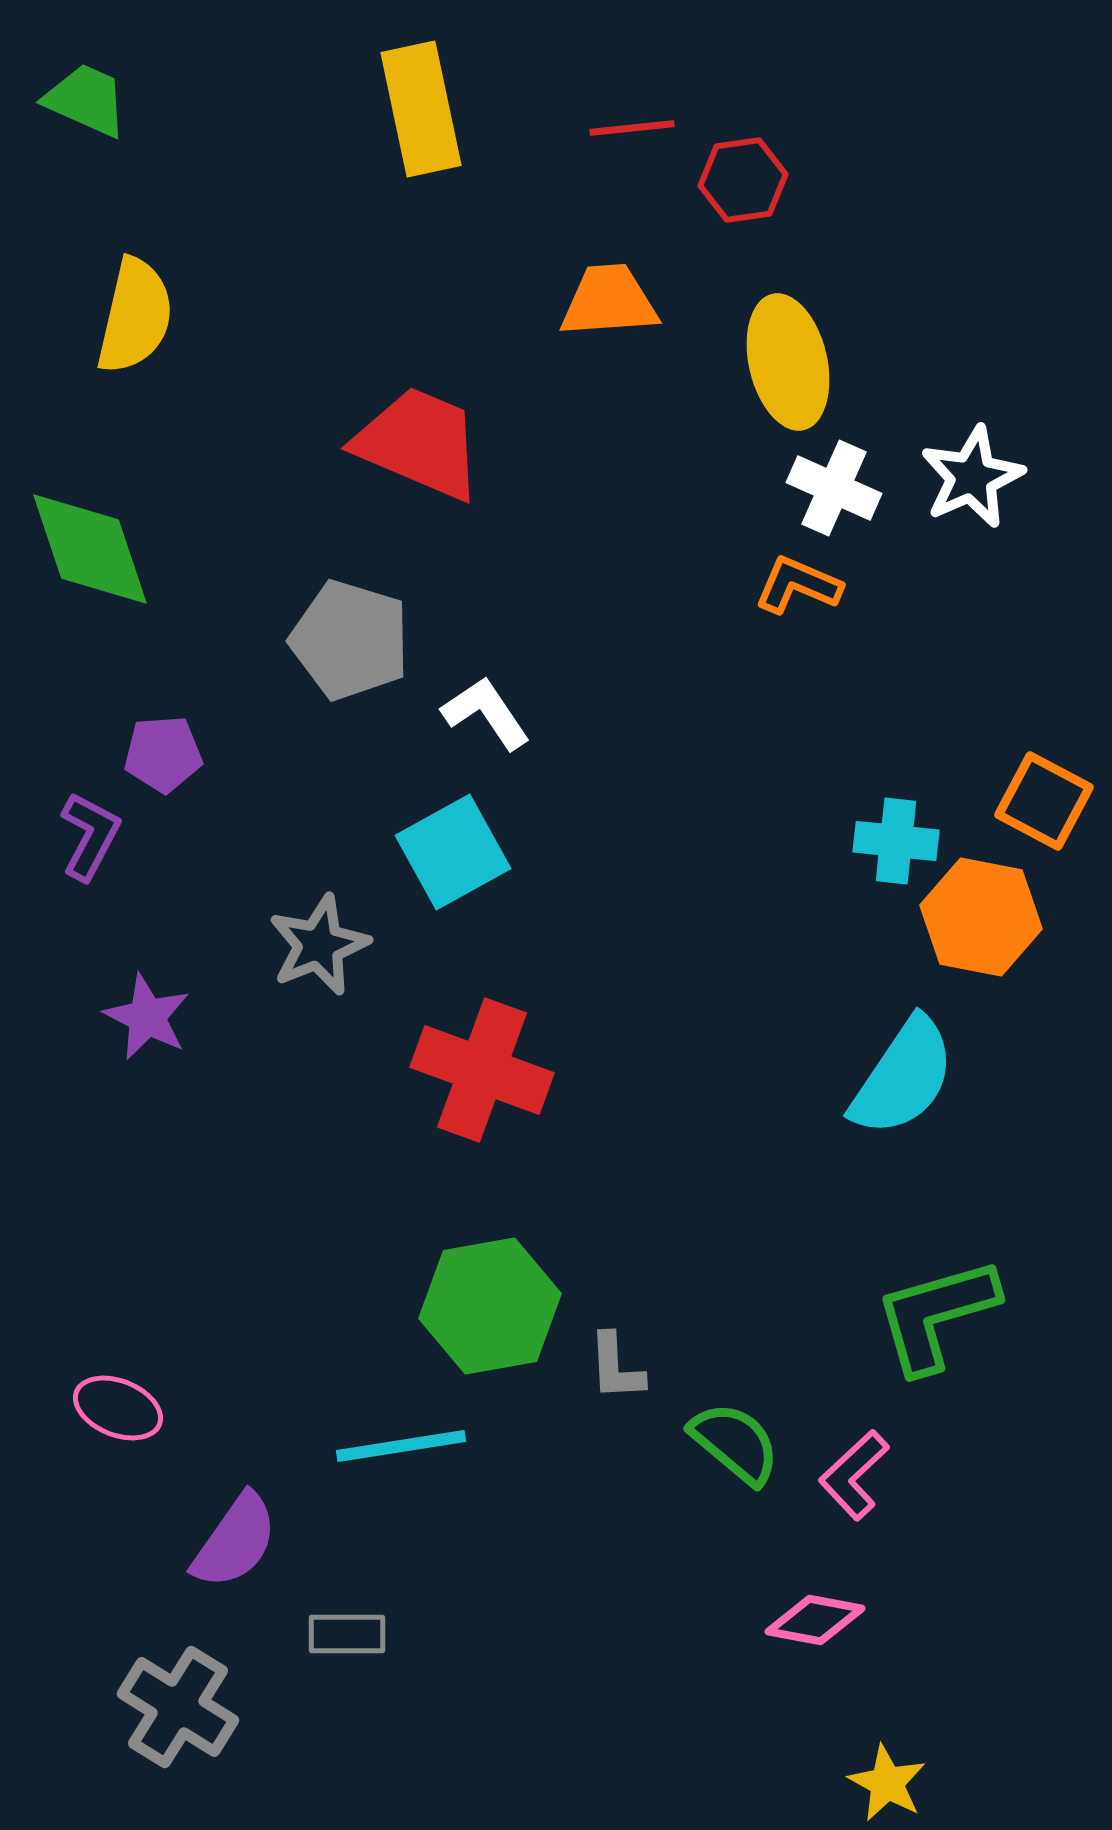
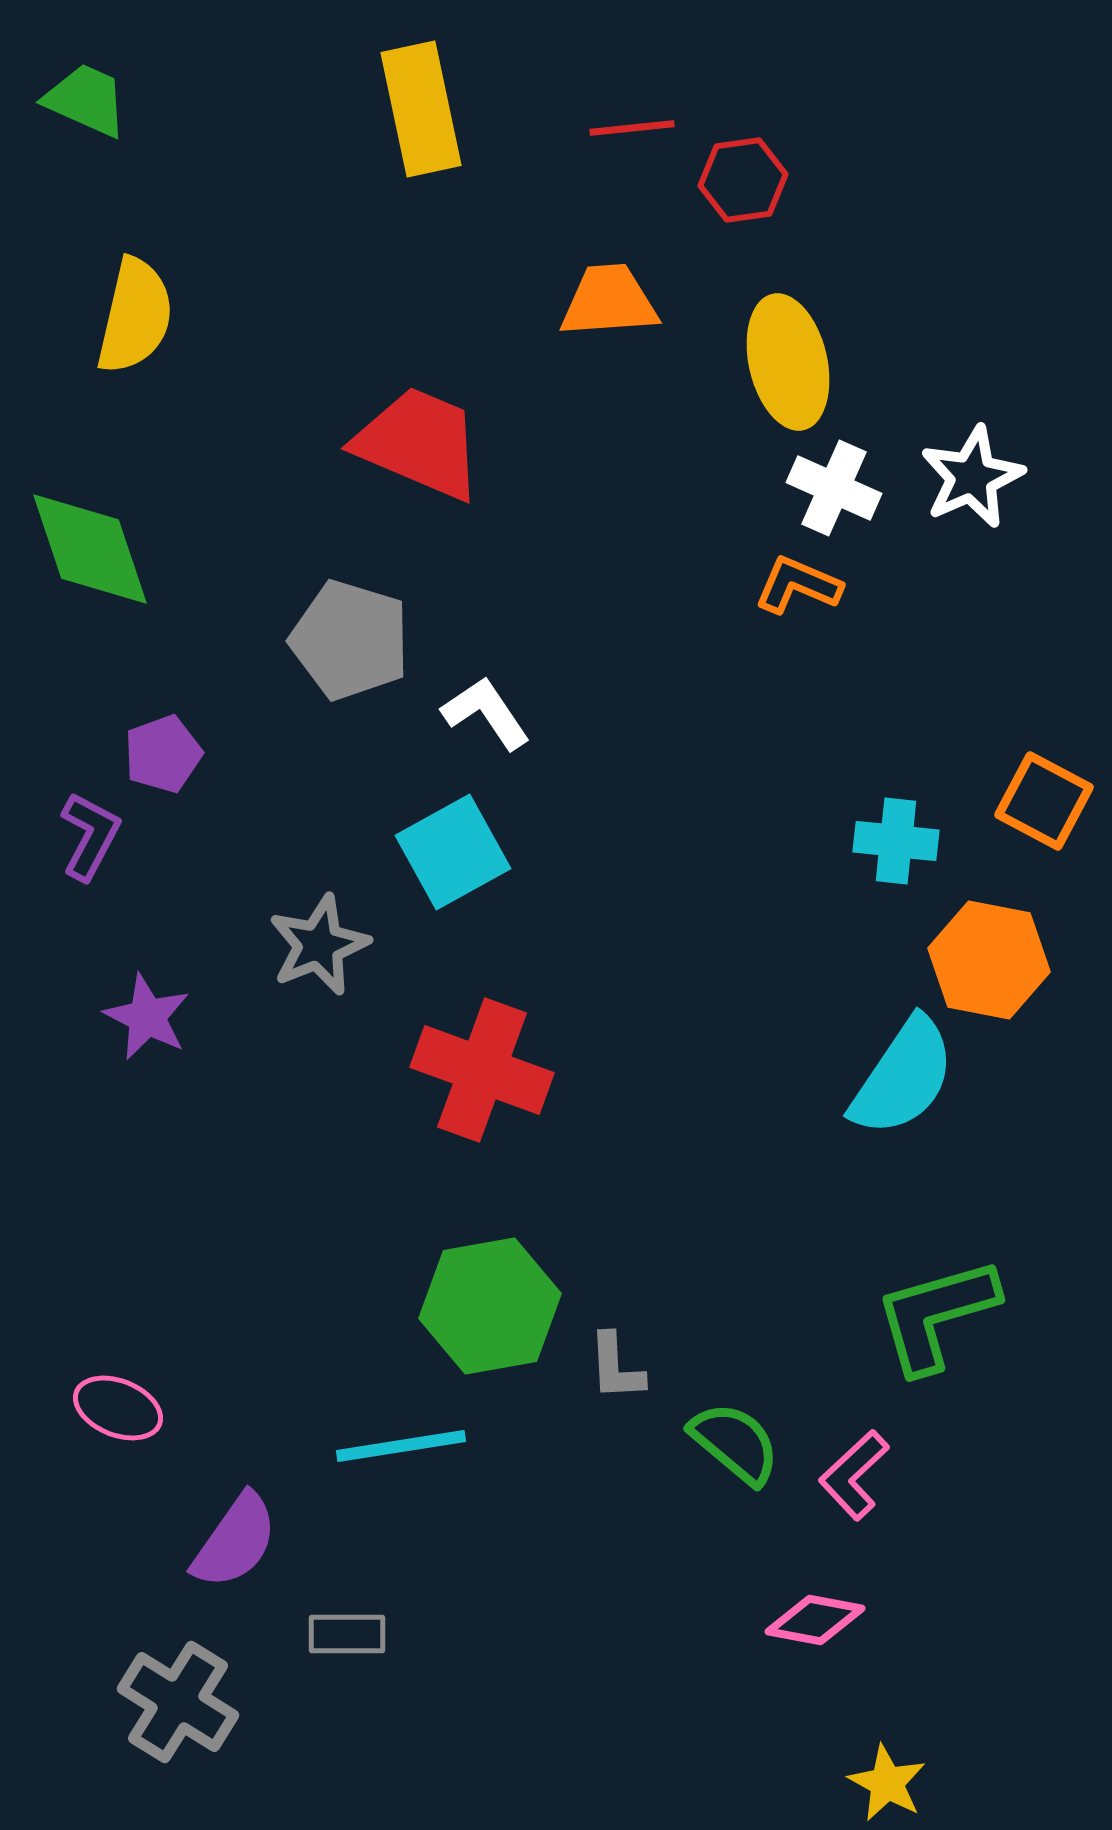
purple pentagon: rotated 16 degrees counterclockwise
orange hexagon: moved 8 px right, 43 px down
gray cross: moved 5 px up
